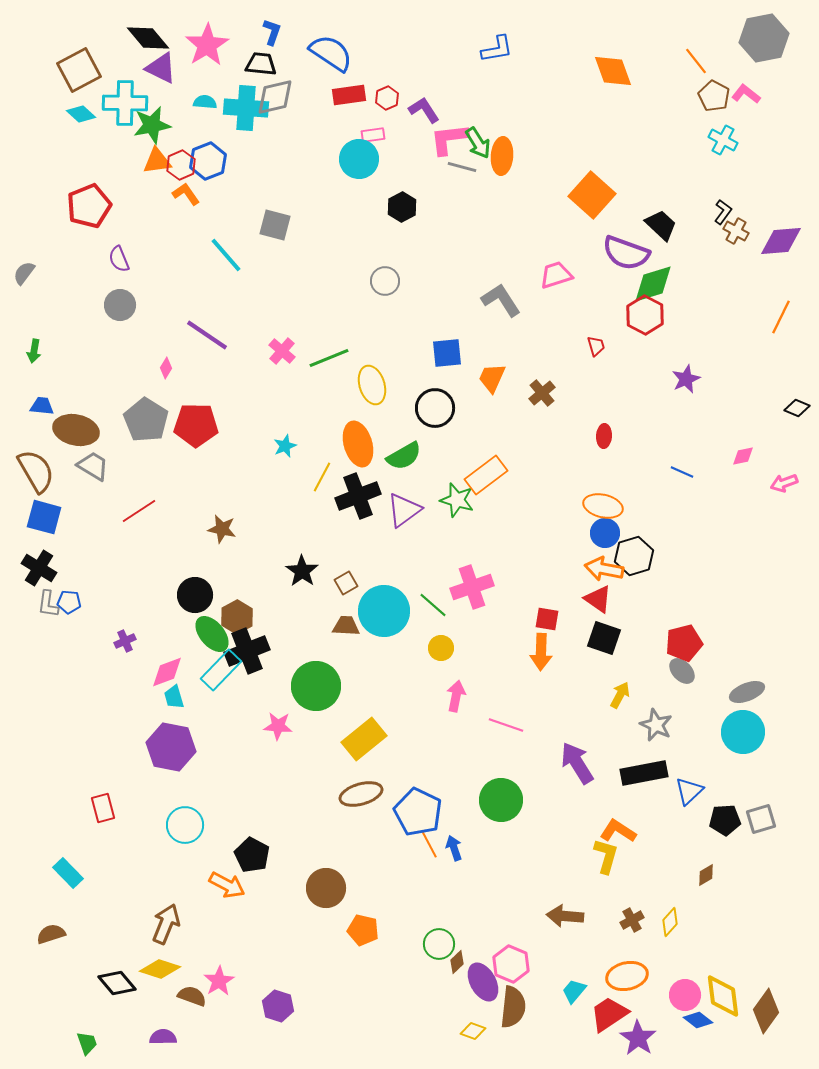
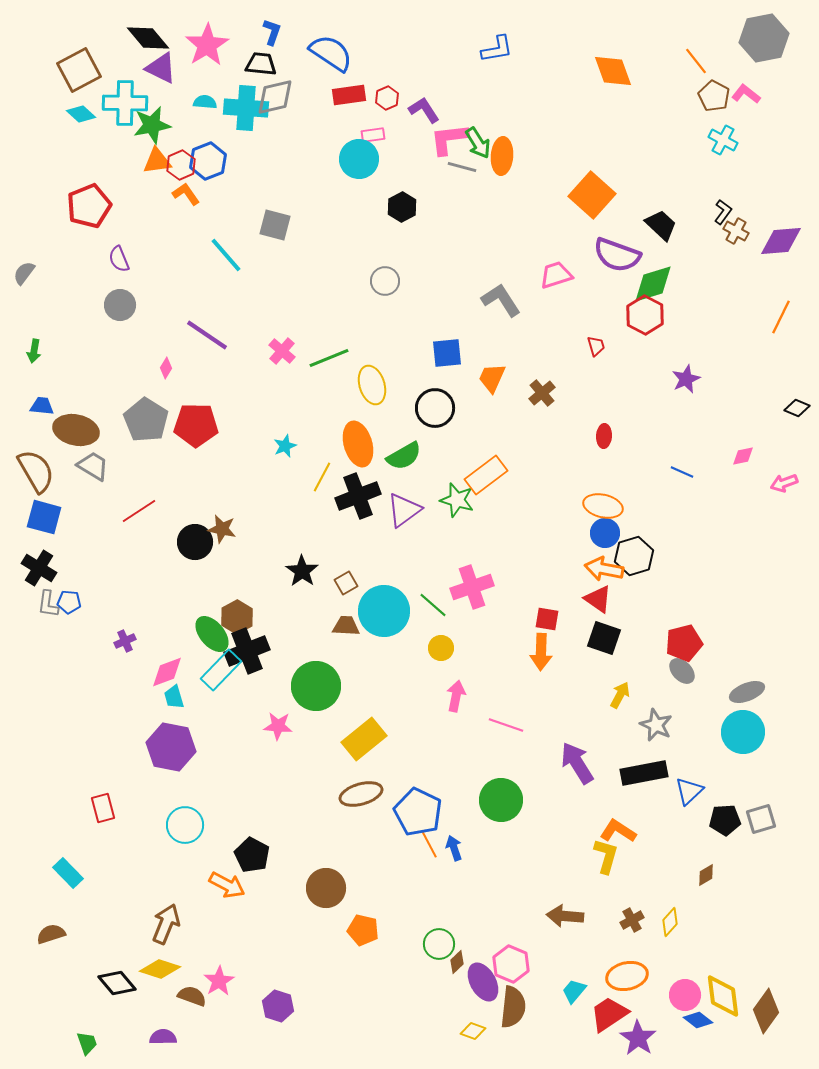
purple semicircle at (626, 253): moved 9 px left, 2 px down
black circle at (195, 595): moved 53 px up
